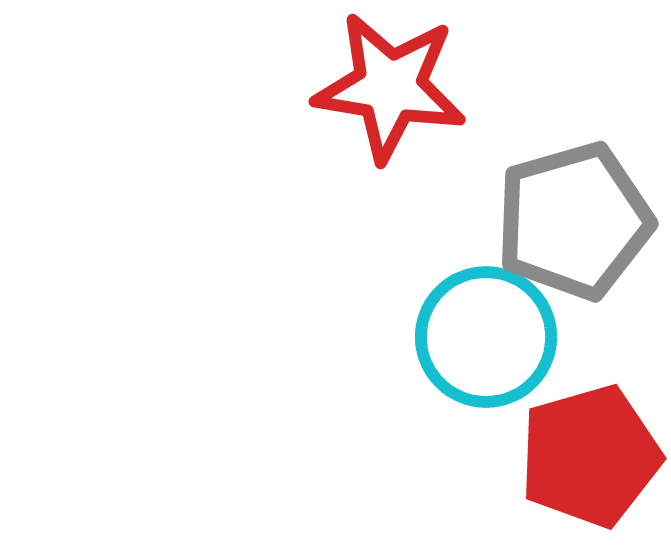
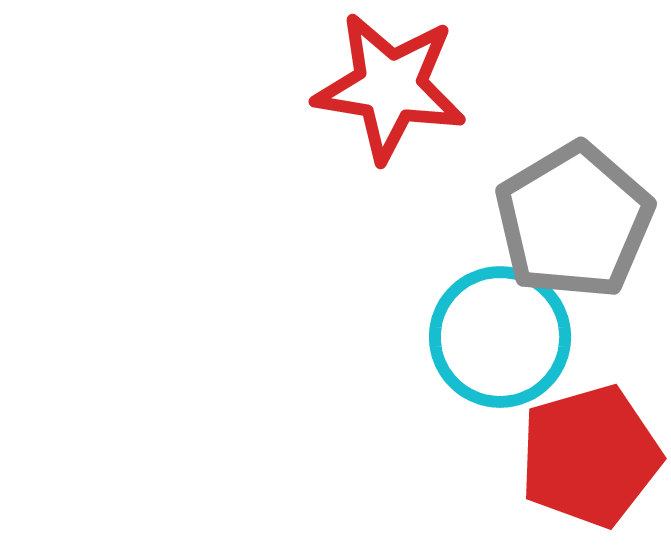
gray pentagon: rotated 15 degrees counterclockwise
cyan circle: moved 14 px right
